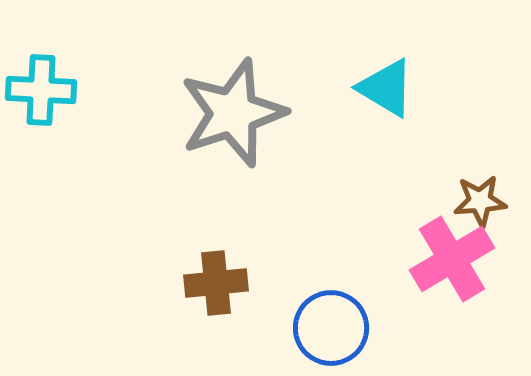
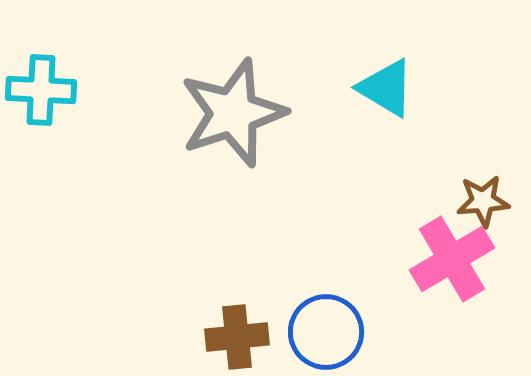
brown star: moved 3 px right
brown cross: moved 21 px right, 54 px down
blue circle: moved 5 px left, 4 px down
